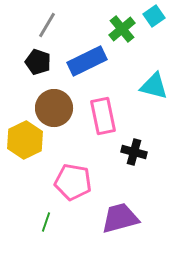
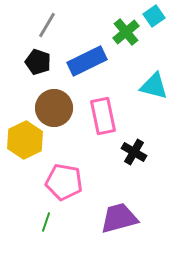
green cross: moved 4 px right, 3 px down
black cross: rotated 15 degrees clockwise
pink pentagon: moved 9 px left
purple trapezoid: moved 1 px left
